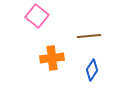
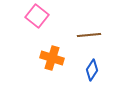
brown line: moved 1 px up
orange cross: rotated 25 degrees clockwise
